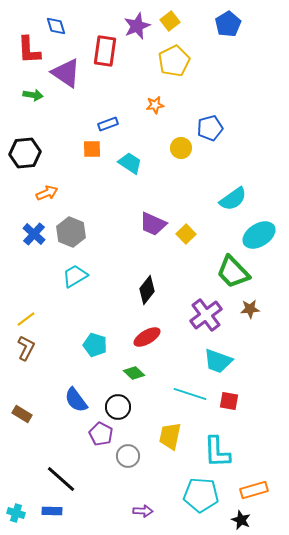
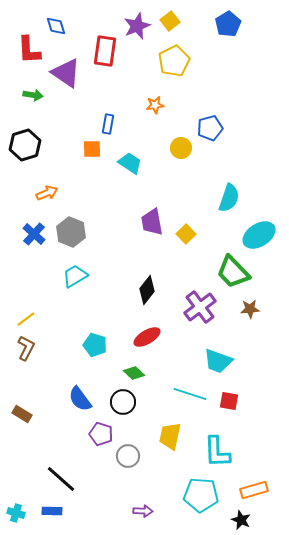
blue rectangle at (108, 124): rotated 60 degrees counterclockwise
black hexagon at (25, 153): moved 8 px up; rotated 12 degrees counterclockwise
cyan semicircle at (233, 199): moved 4 px left, 1 px up; rotated 36 degrees counterclockwise
purple trapezoid at (153, 224): moved 1 px left, 2 px up; rotated 56 degrees clockwise
purple cross at (206, 315): moved 6 px left, 8 px up
blue semicircle at (76, 400): moved 4 px right, 1 px up
black circle at (118, 407): moved 5 px right, 5 px up
purple pentagon at (101, 434): rotated 10 degrees counterclockwise
